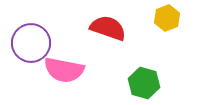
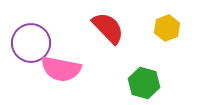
yellow hexagon: moved 10 px down
red semicircle: rotated 27 degrees clockwise
pink semicircle: moved 3 px left, 1 px up
